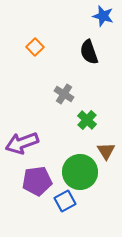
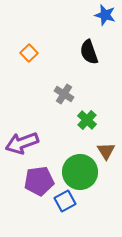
blue star: moved 2 px right, 1 px up
orange square: moved 6 px left, 6 px down
purple pentagon: moved 2 px right
